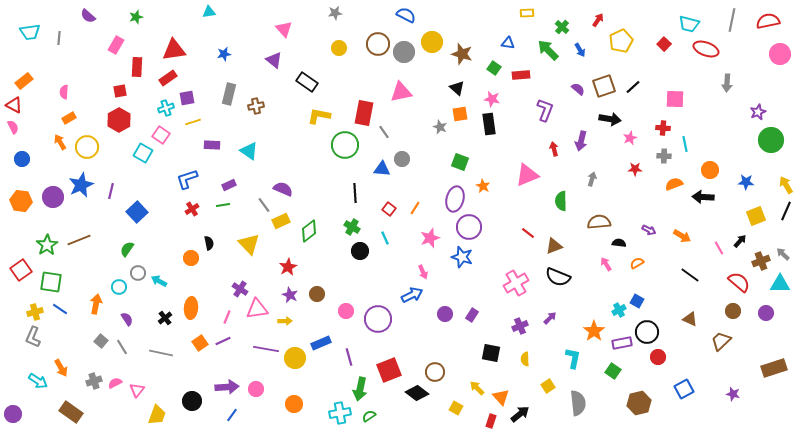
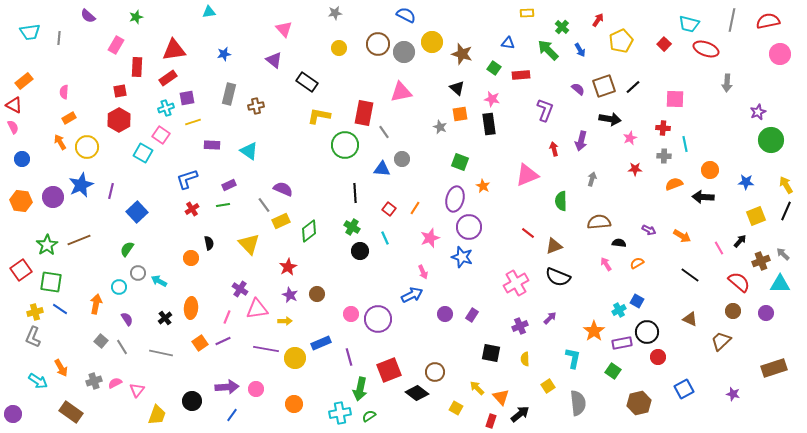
pink circle at (346, 311): moved 5 px right, 3 px down
